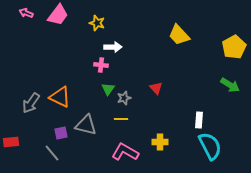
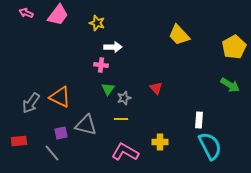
red rectangle: moved 8 px right, 1 px up
